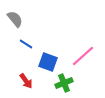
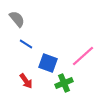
gray semicircle: moved 2 px right
blue square: moved 1 px down
